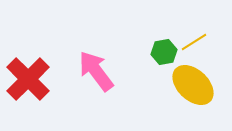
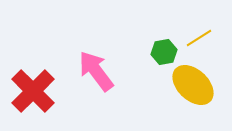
yellow line: moved 5 px right, 4 px up
red cross: moved 5 px right, 12 px down
